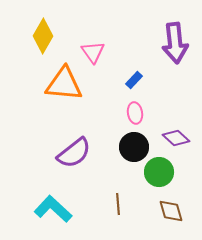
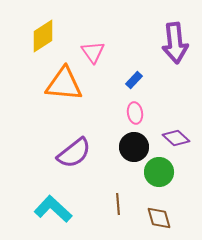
yellow diamond: rotated 28 degrees clockwise
brown diamond: moved 12 px left, 7 px down
